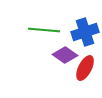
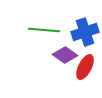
red ellipse: moved 1 px up
